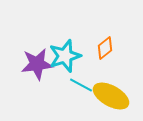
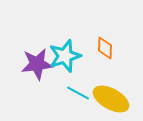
orange diamond: rotated 50 degrees counterclockwise
cyan line: moved 3 px left, 8 px down
yellow ellipse: moved 3 px down
